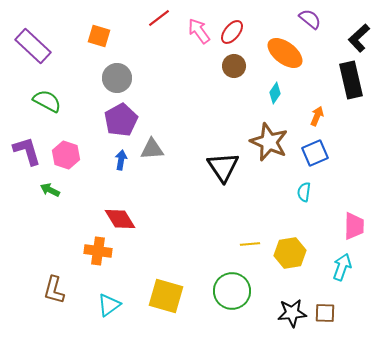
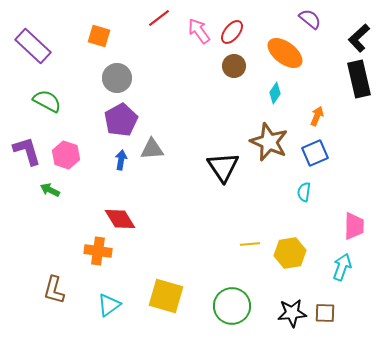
black rectangle: moved 8 px right, 1 px up
green circle: moved 15 px down
